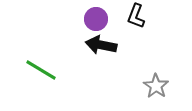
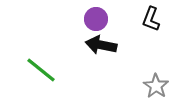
black L-shape: moved 15 px right, 3 px down
green line: rotated 8 degrees clockwise
